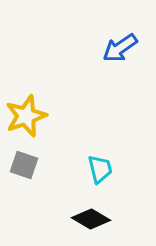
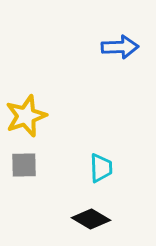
blue arrow: moved 1 px up; rotated 147 degrees counterclockwise
gray square: rotated 20 degrees counterclockwise
cyan trapezoid: moved 1 px right, 1 px up; rotated 12 degrees clockwise
